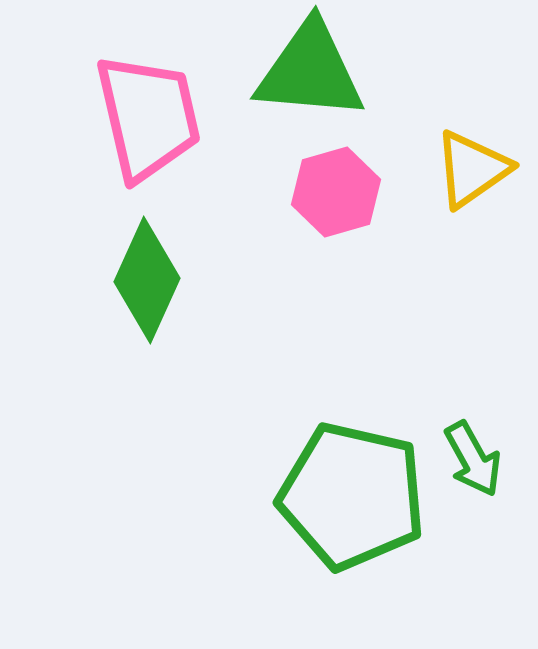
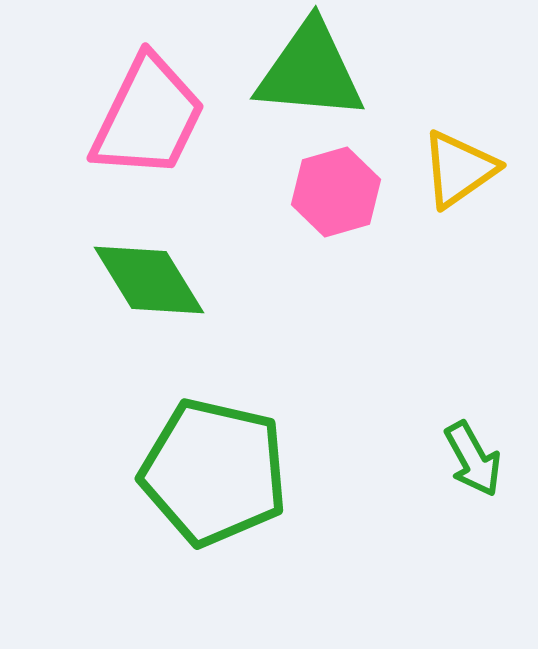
pink trapezoid: rotated 39 degrees clockwise
yellow triangle: moved 13 px left
green diamond: moved 2 px right; rotated 56 degrees counterclockwise
green pentagon: moved 138 px left, 24 px up
